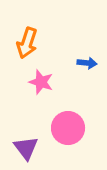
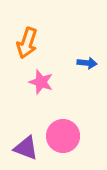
pink circle: moved 5 px left, 8 px down
purple triangle: rotated 32 degrees counterclockwise
